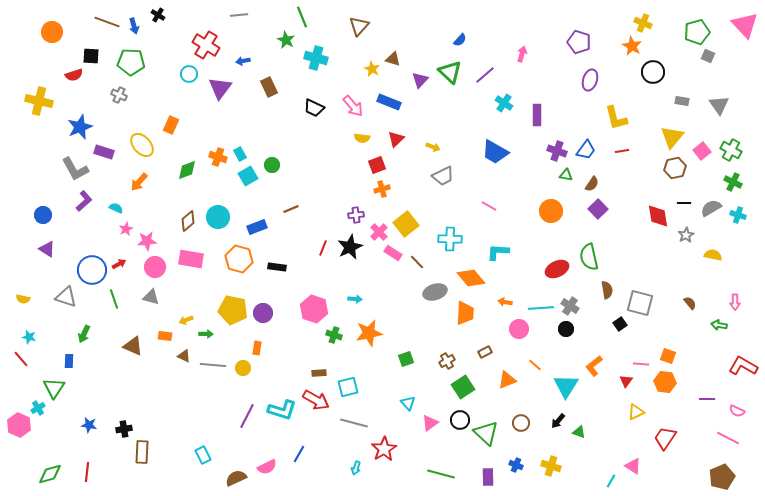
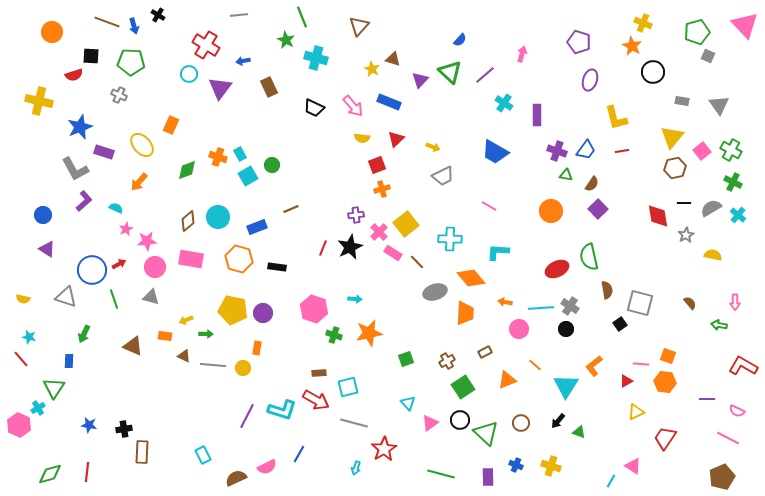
cyan cross at (738, 215): rotated 21 degrees clockwise
red triangle at (626, 381): rotated 24 degrees clockwise
